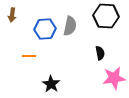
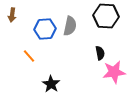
orange line: rotated 48 degrees clockwise
pink star: moved 6 px up
